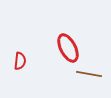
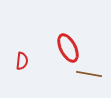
red semicircle: moved 2 px right
